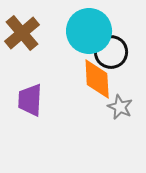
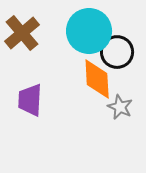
black circle: moved 6 px right
